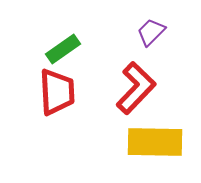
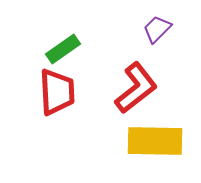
purple trapezoid: moved 6 px right, 3 px up
red L-shape: rotated 8 degrees clockwise
yellow rectangle: moved 1 px up
